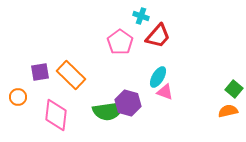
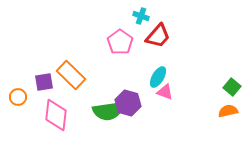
purple square: moved 4 px right, 10 px down
green square: moved 2 px left, 2 px up
